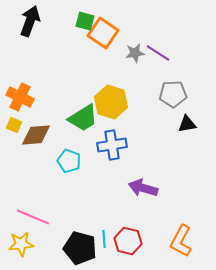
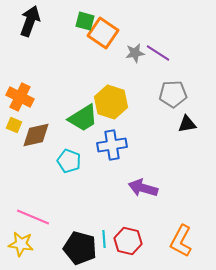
brown diamond: rotated 8 degrees counterclockwise
yellow star: rotated 15 degrees clockwise
